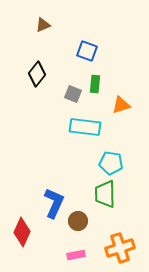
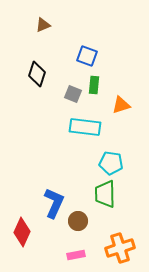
blue square: moved 5 px down
black diamond: rotated 20 degrees counterclockwise
green rectangle: moved 1 px left, 1 px down
